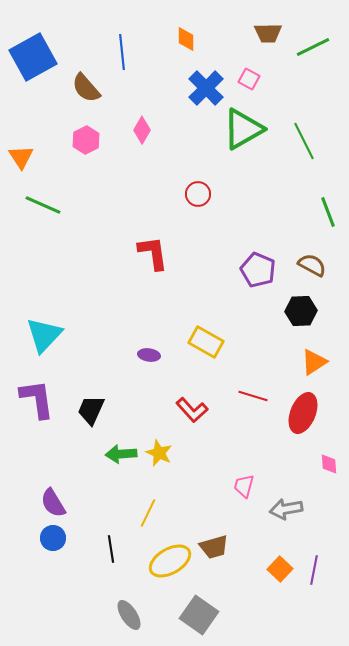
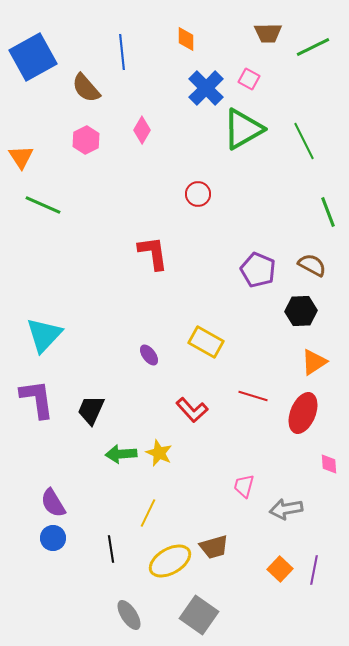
purple ellipse at (149, 355): rotated 45 degrees clockwise
